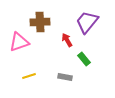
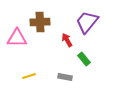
pink triangle: moved 2 px left, 4 px up; rotated 20 degrees clockwise
